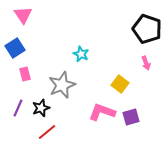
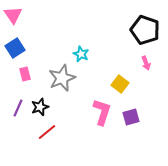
pink triangle: moved 10 px left
black pentagon: moved 2 px left, 1 px down
gray star: moved 7 px up
black star: moved 1 px left, 1 px up
pink L-shape: rotated 88 degrees clockwise
